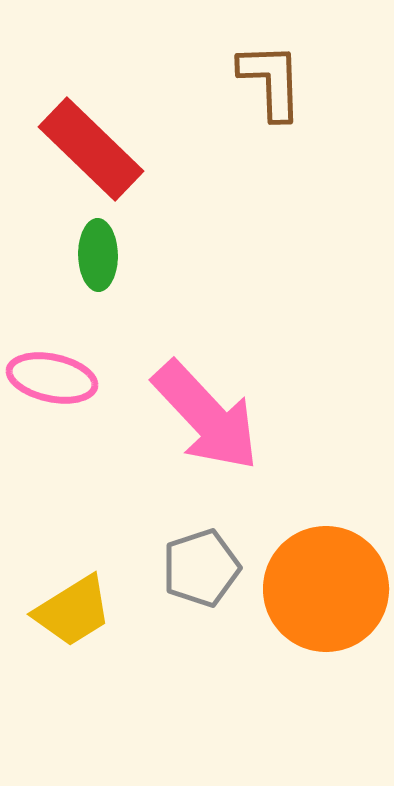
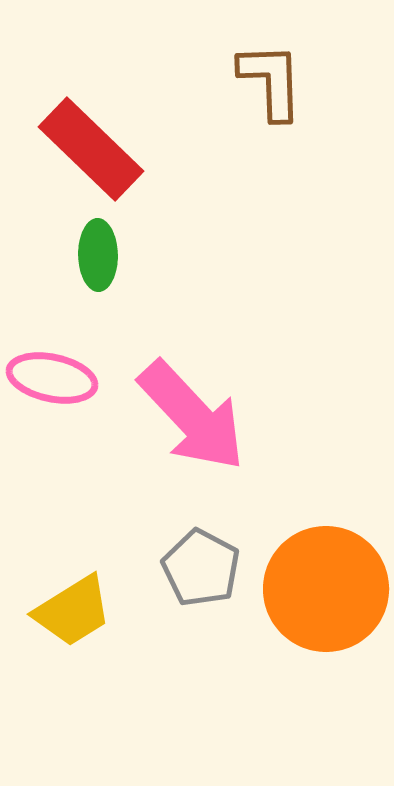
pink arrow: moved 14 px left
gray pentagon: rotated 26 degrees counterclockwise
